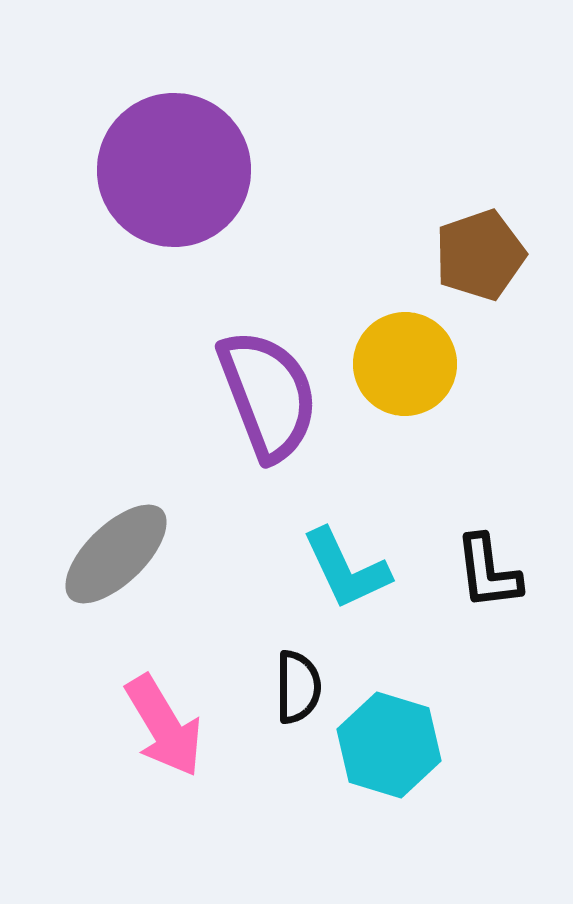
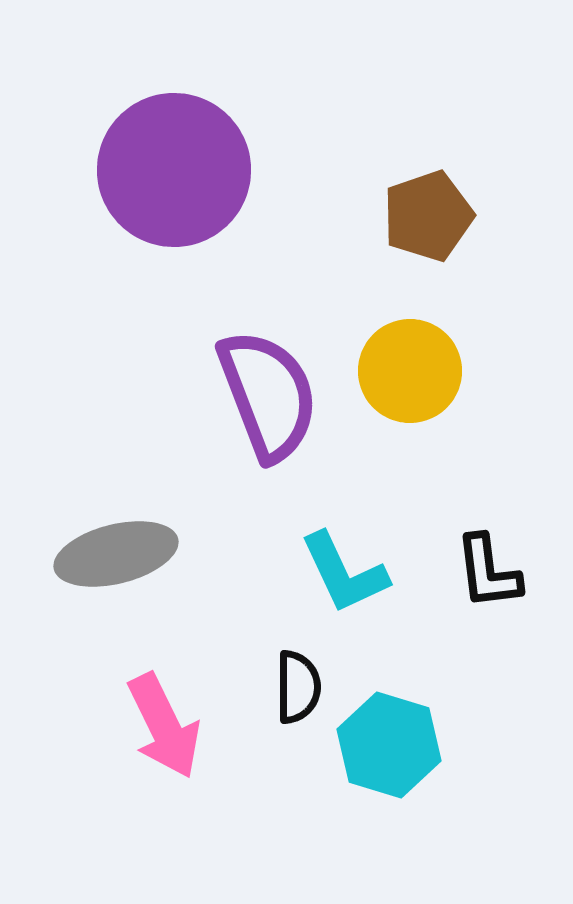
brown pentagon: moved 52 px left, 39 px up
yellow circle: moved 5 px right, 7 px down
gray ellipse: rotated 30 degrees clockwise
cyan L-shape: moved 2 px left, 4 px down
pink arrow: rotated 5 degrees clockwise
